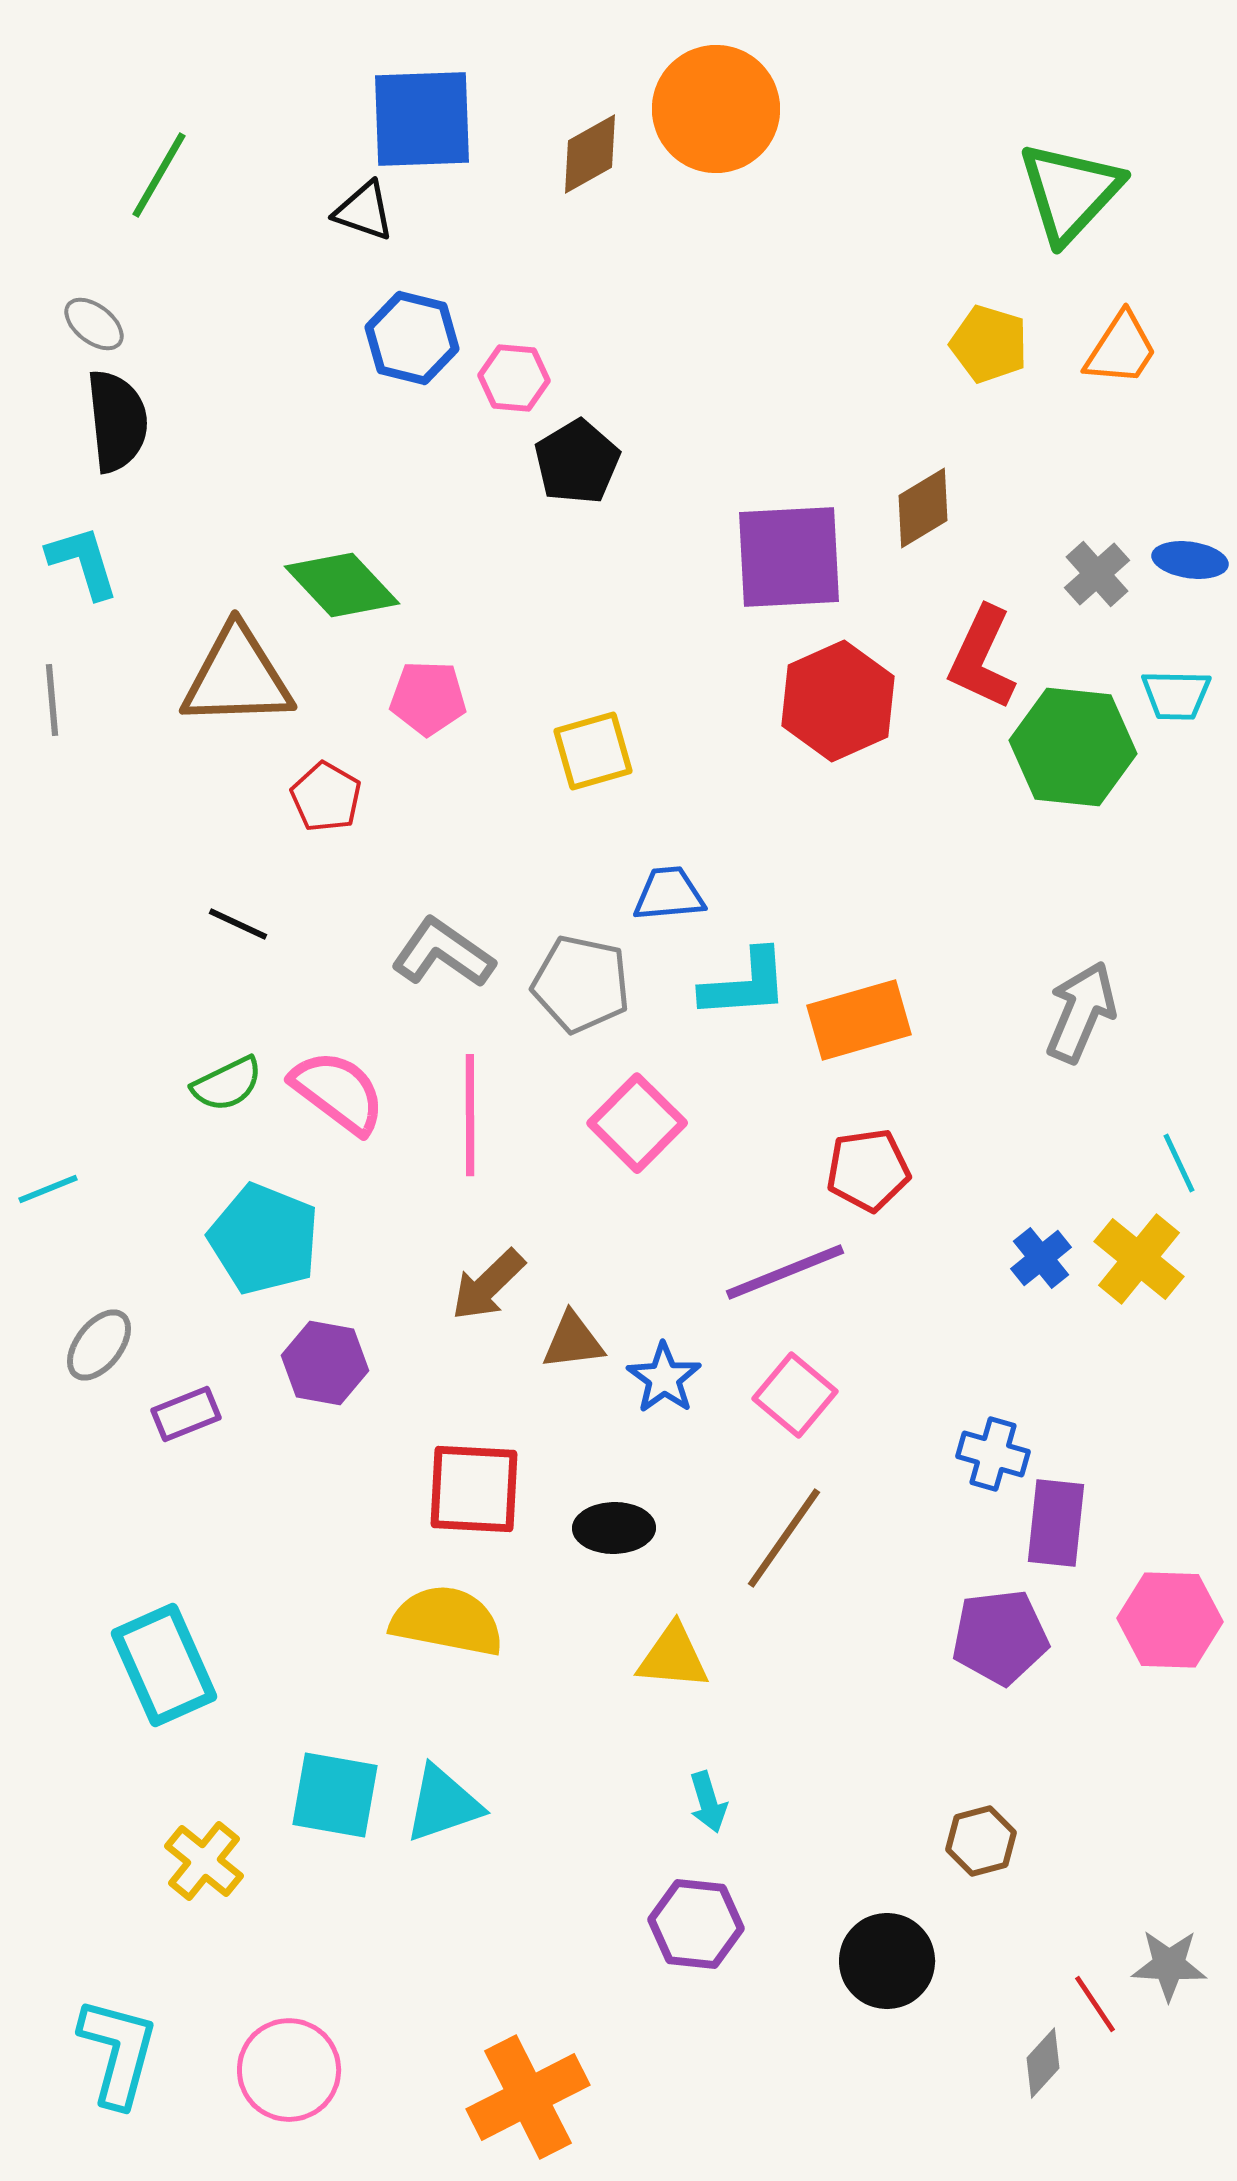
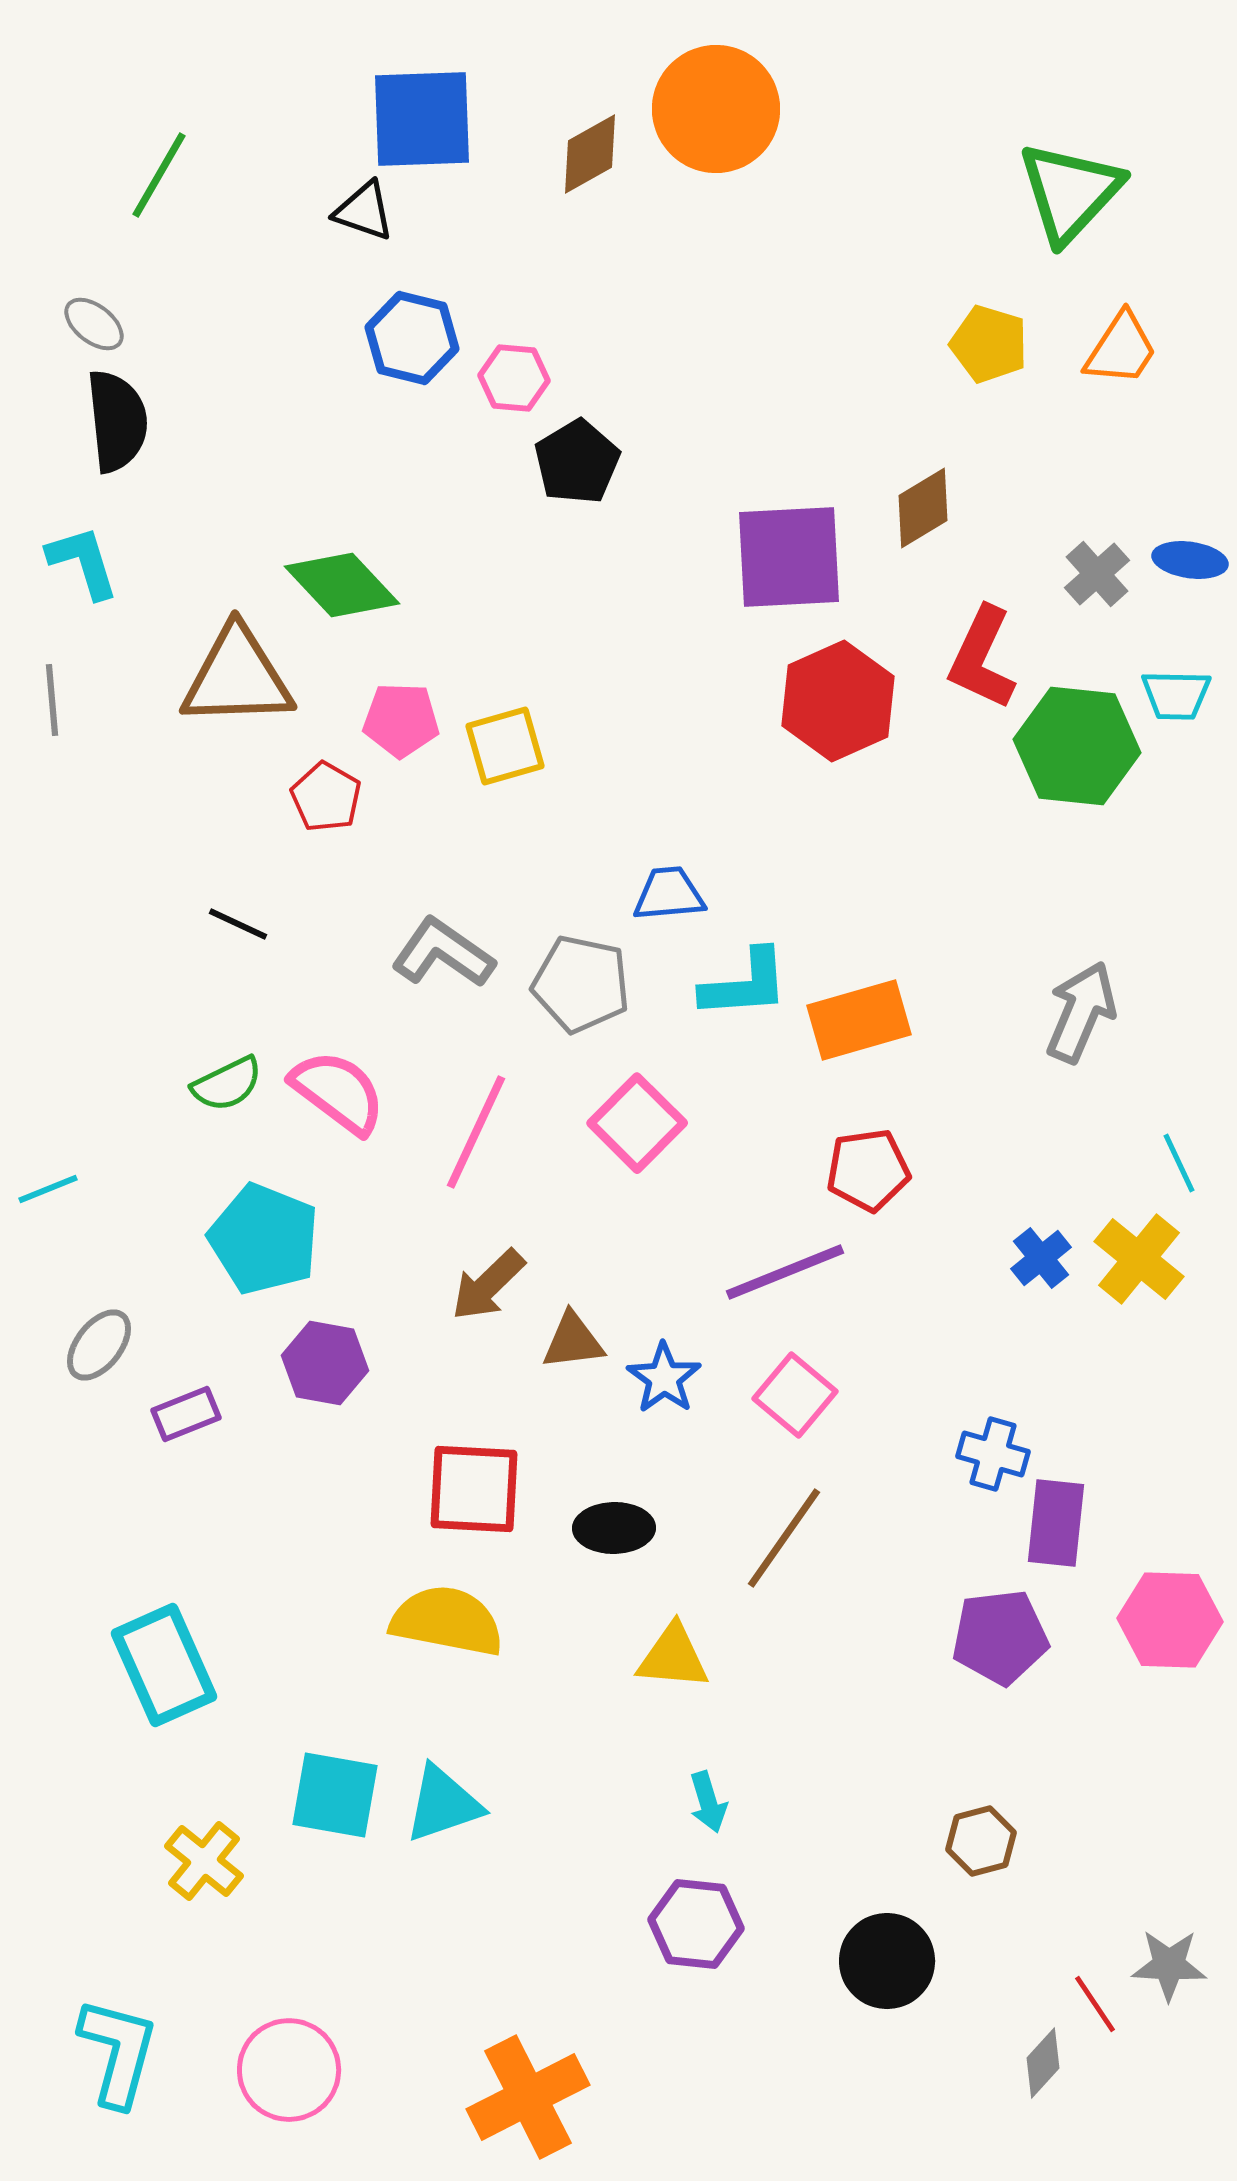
pink pentagon at (428, 698): moved 27 px left, 22 px down
green hexagon at (1073, 747): moved 4 px right, 1 px up
yellow square at (593, 751): moved 88 px left, 5 px up
pink line at (470, 1115): moved 6 px right, 17 px down; rotated 25 degrees clockwise
